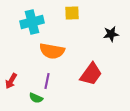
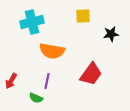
yellow square: moved 11 px right, 3 px down
